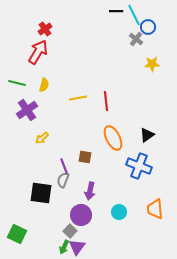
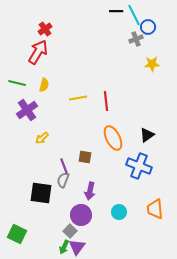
gray cross: rotated 32 degrees clockwise
